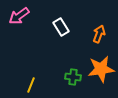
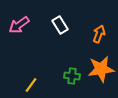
pink arrow: moved 9 px down
white rectangle: moved 1 px left, 2 px up
green cross: moved 1 px left, 1 px up
yellow line: rotated 14 degrees clockwise
